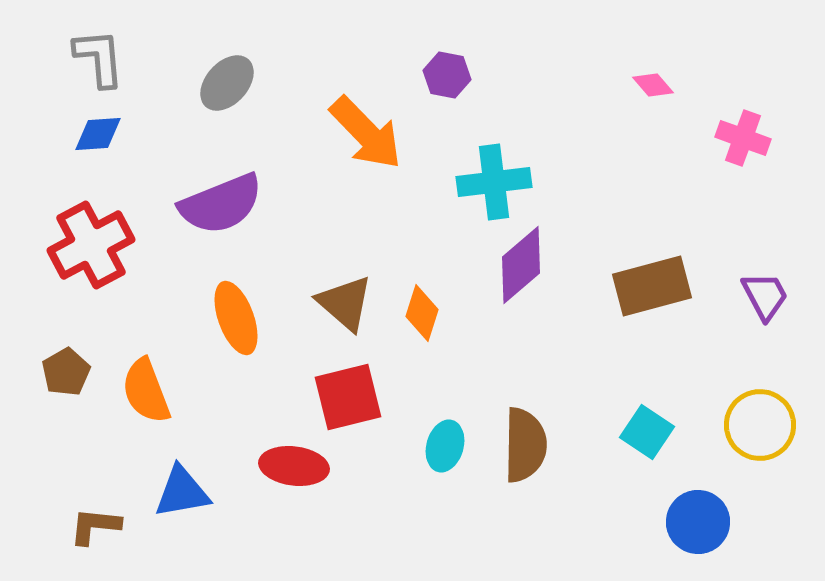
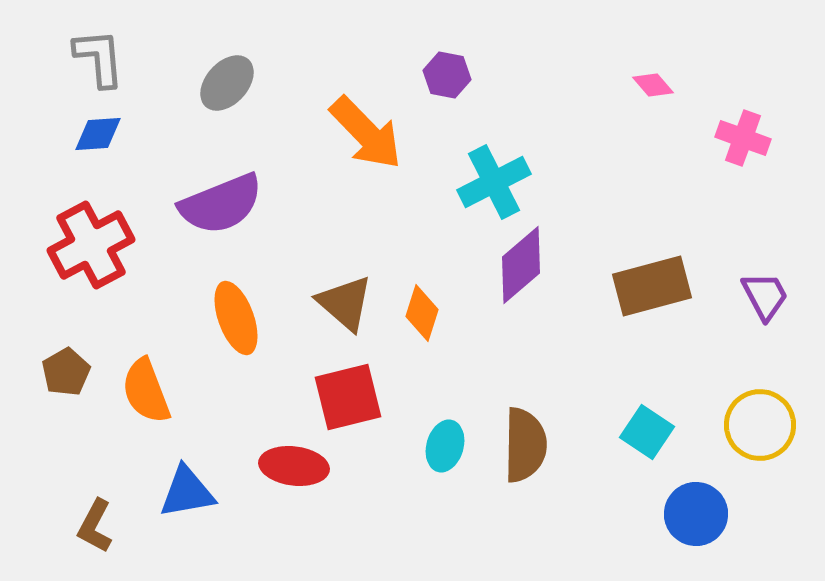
cyan cross: rotated 20 degrees counterclockwise
blue triangle: moved 5 px right
blue circle: moved 2 px left, 8 px up
brown L-shape: rotated 68 degrees counterclockwise
